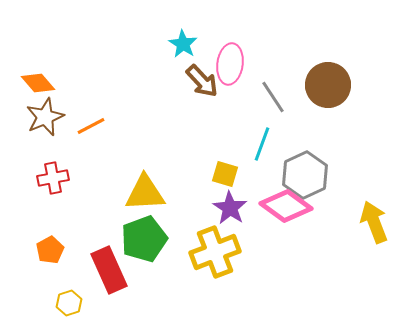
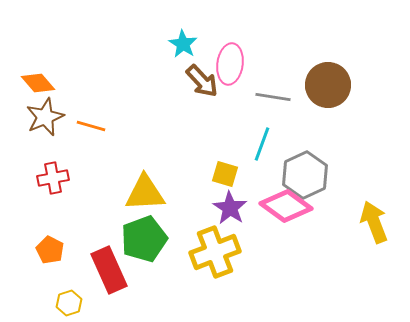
gray line: rotated 48 degrees counterclockwise
orange line: rotated 44 degrees clockwise
orange pentagon: rotated 16 degrees counterclockwise
